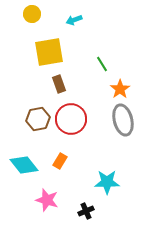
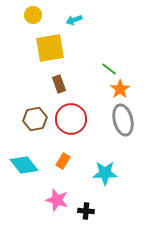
yellow circle: moved 1 px right, 1 px down
yellow square: moved 1 px right, 4 px up
green line: moved 7 px right, 5 px down; rotated 21 degrees counterclockwise
brown hexagon: moved 3 px left
orange rectangle: moved 3 px right
cyan star: moved 2 px left, 9 px up
pink star: moved 10 px right
black cross: rotated 28 degrees clockwise
